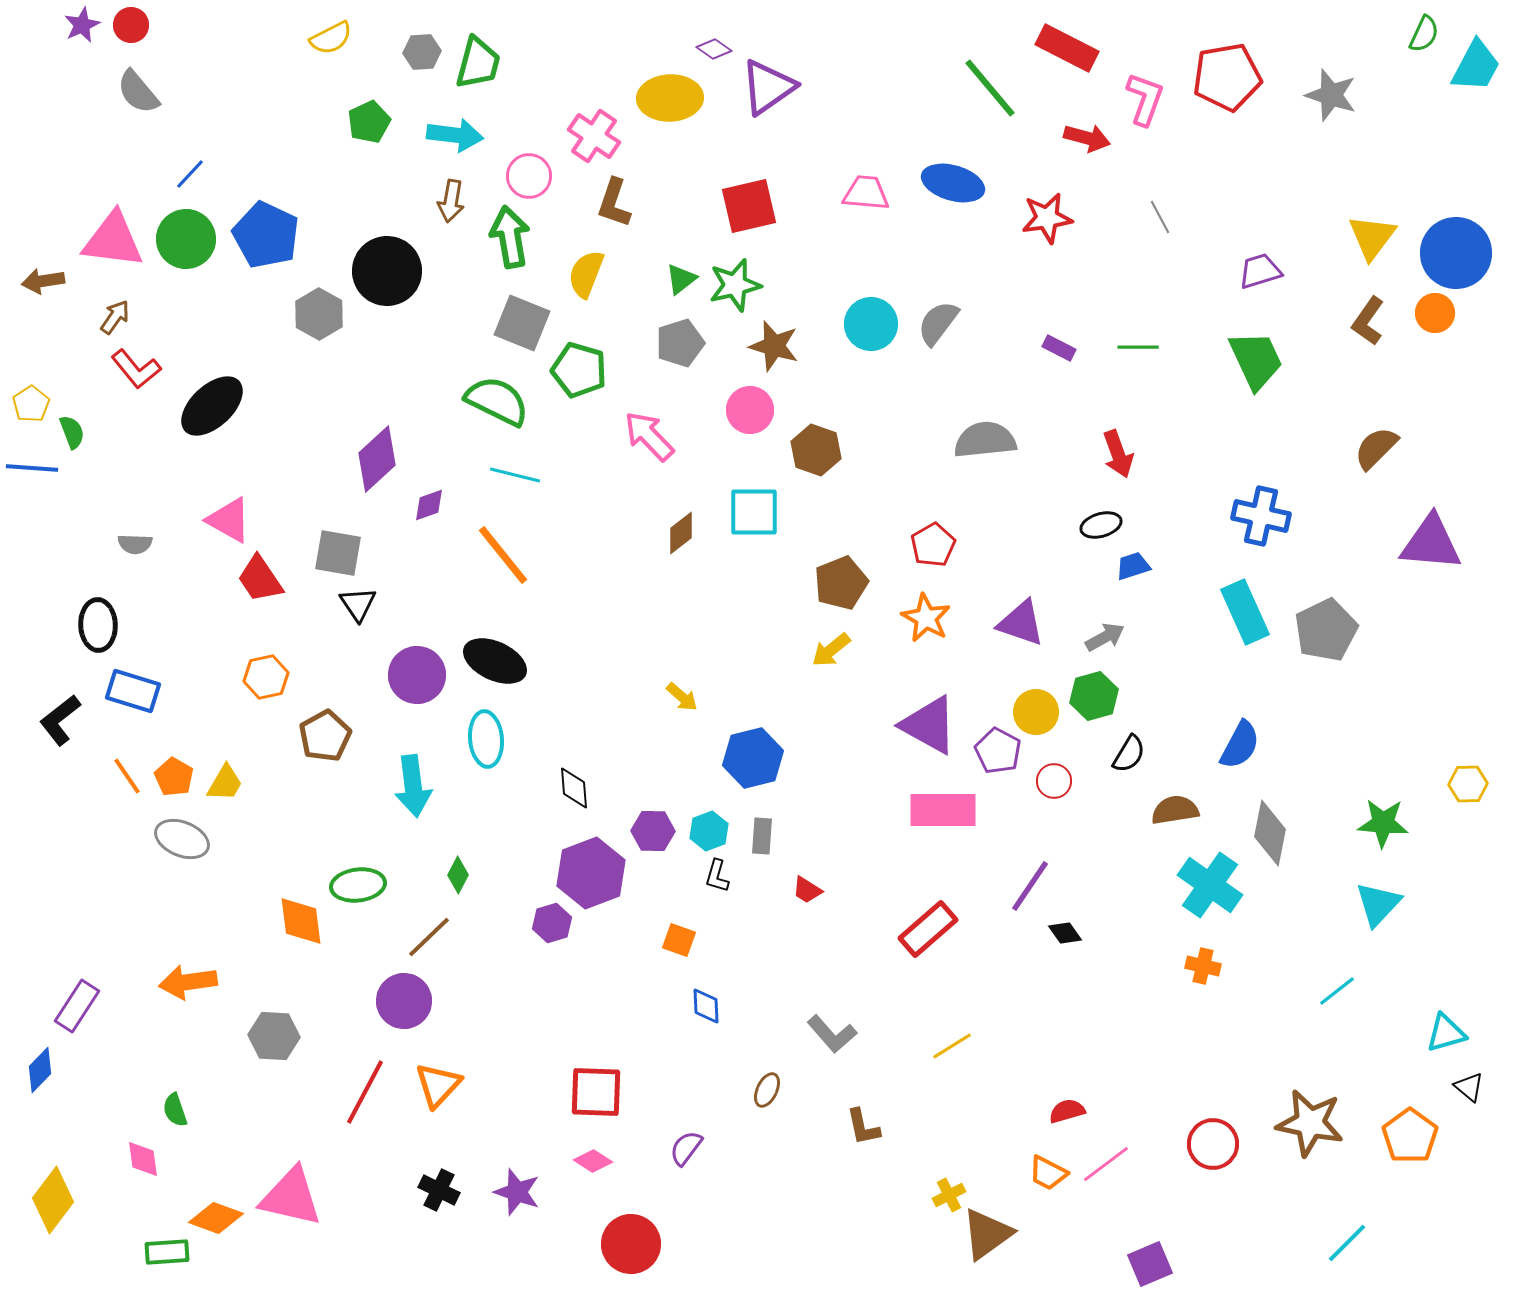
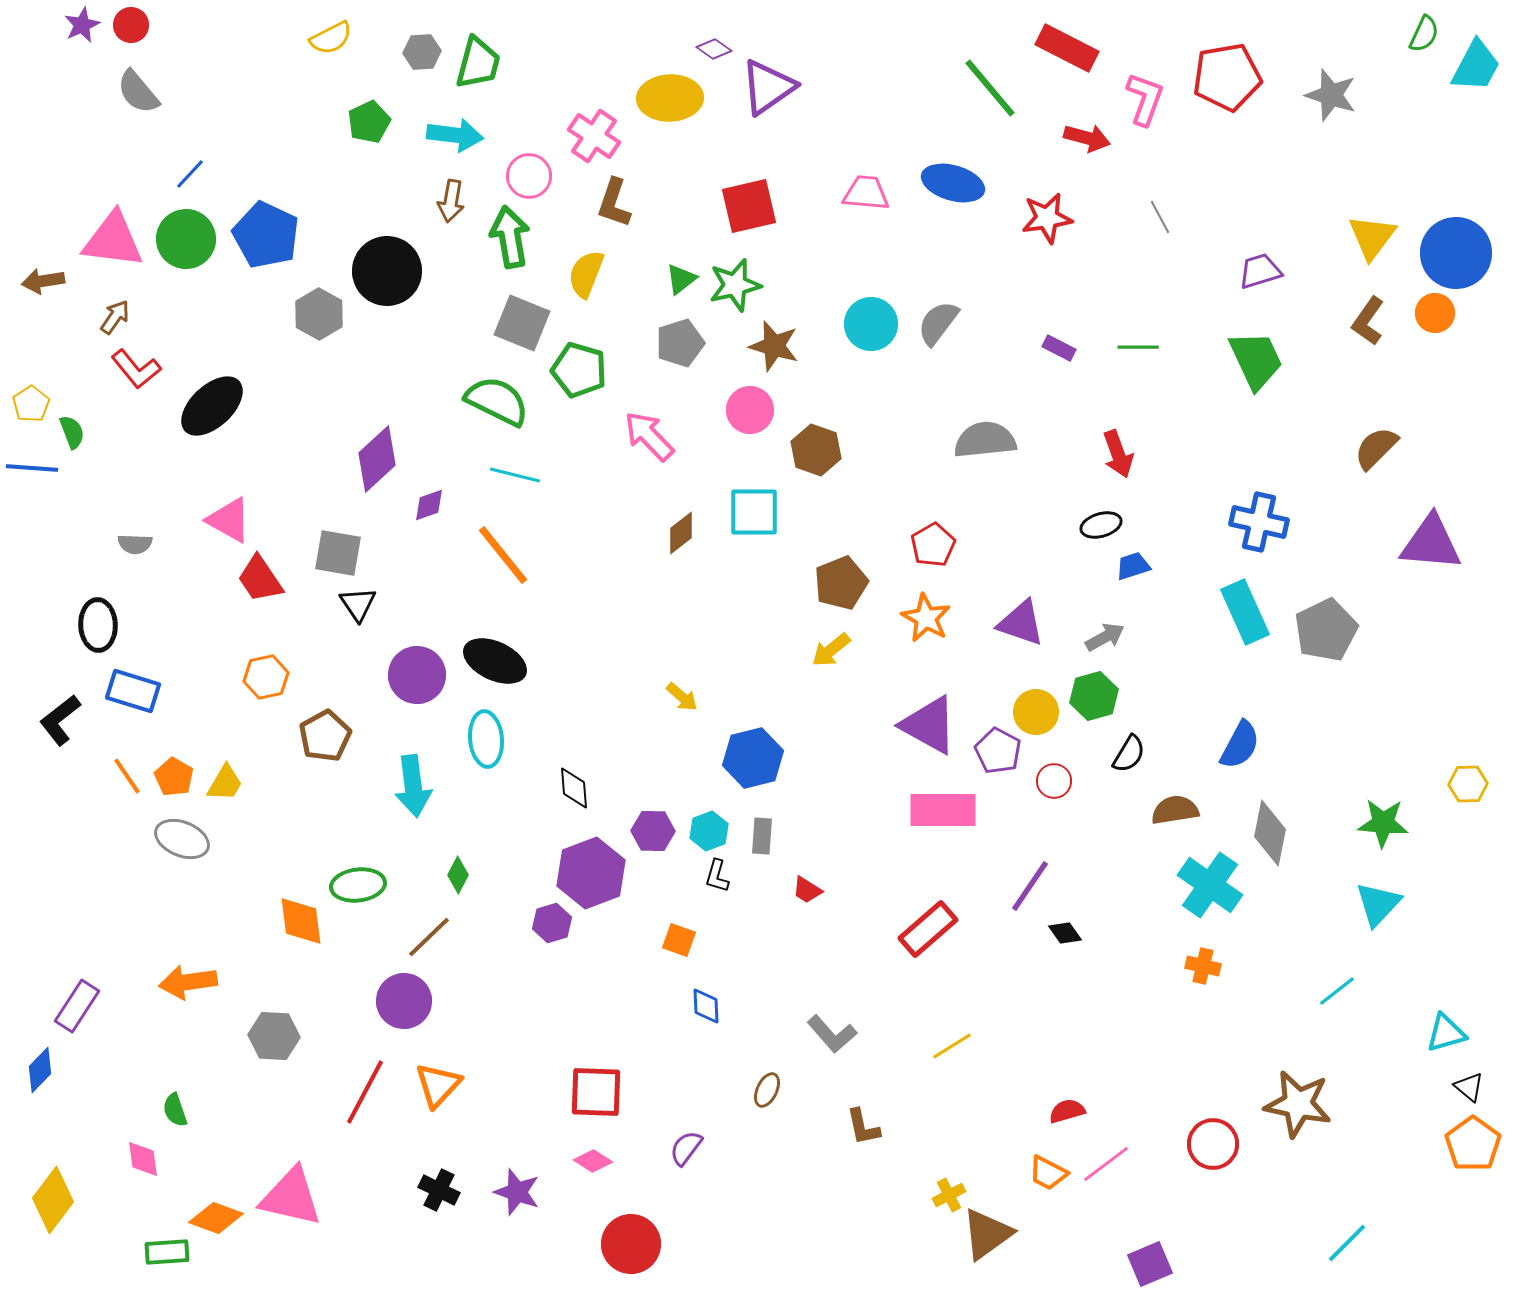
blue cross at (1261, 516): moved 2 px left, 6 px down
brown star at (1310, 1123): moved 12 px left, 19 px up
orange pentagon at (1410, 1136): moved 63 px right, 8 px down
